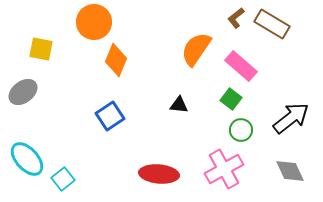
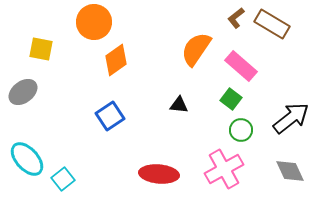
orange diamond: rotated 32 degrees clockwise
